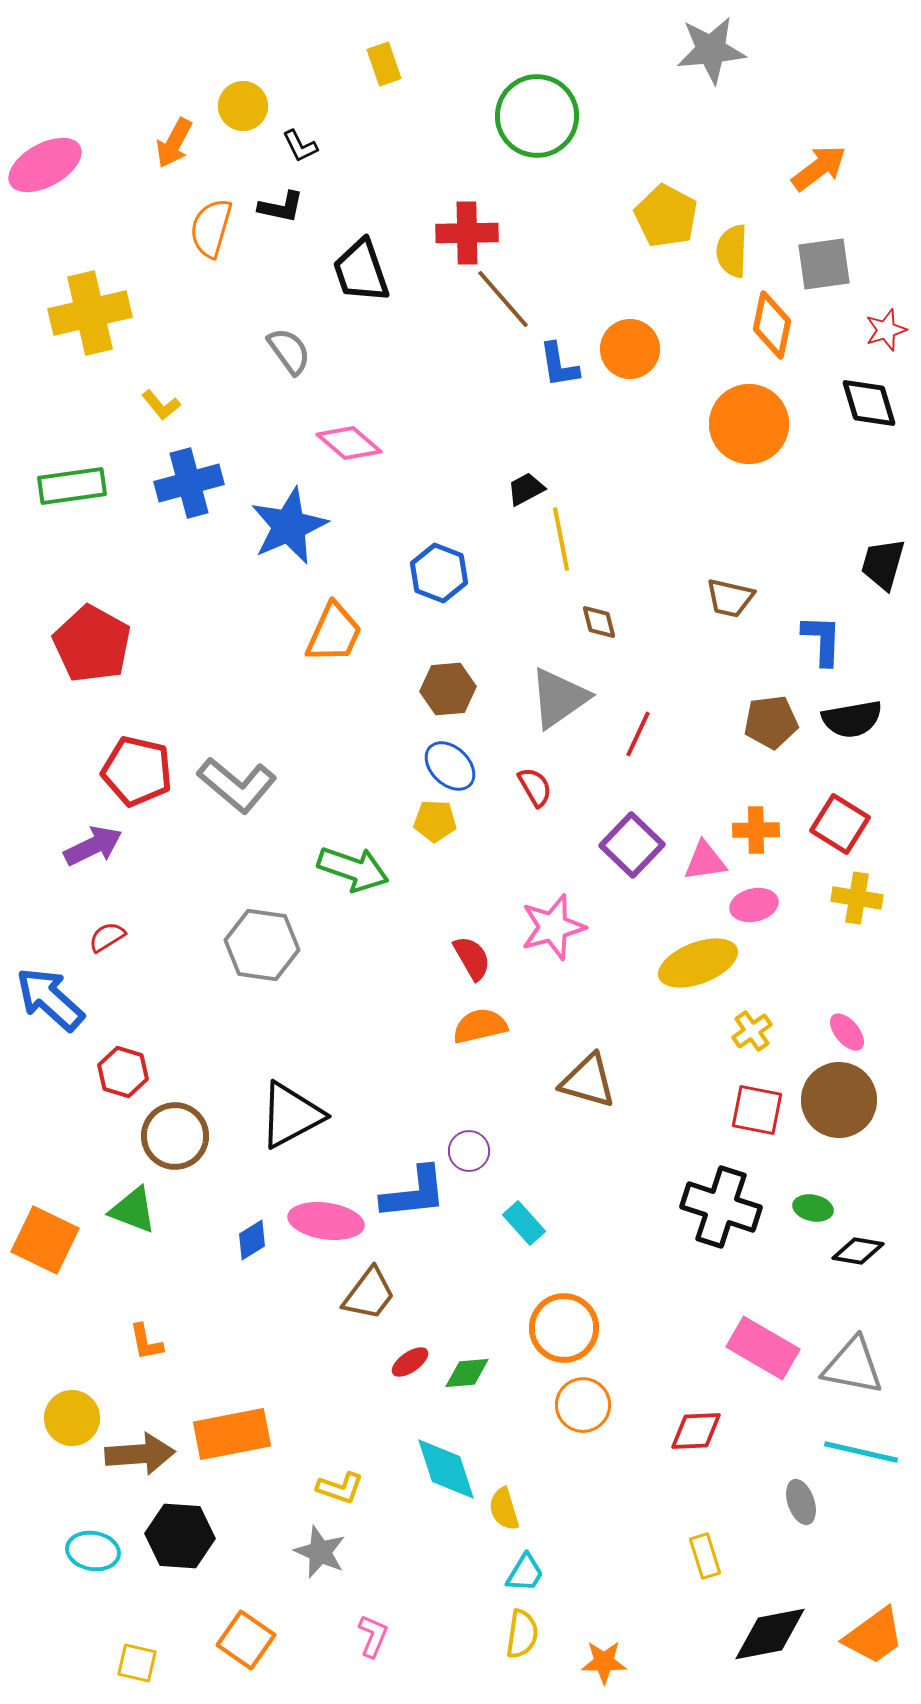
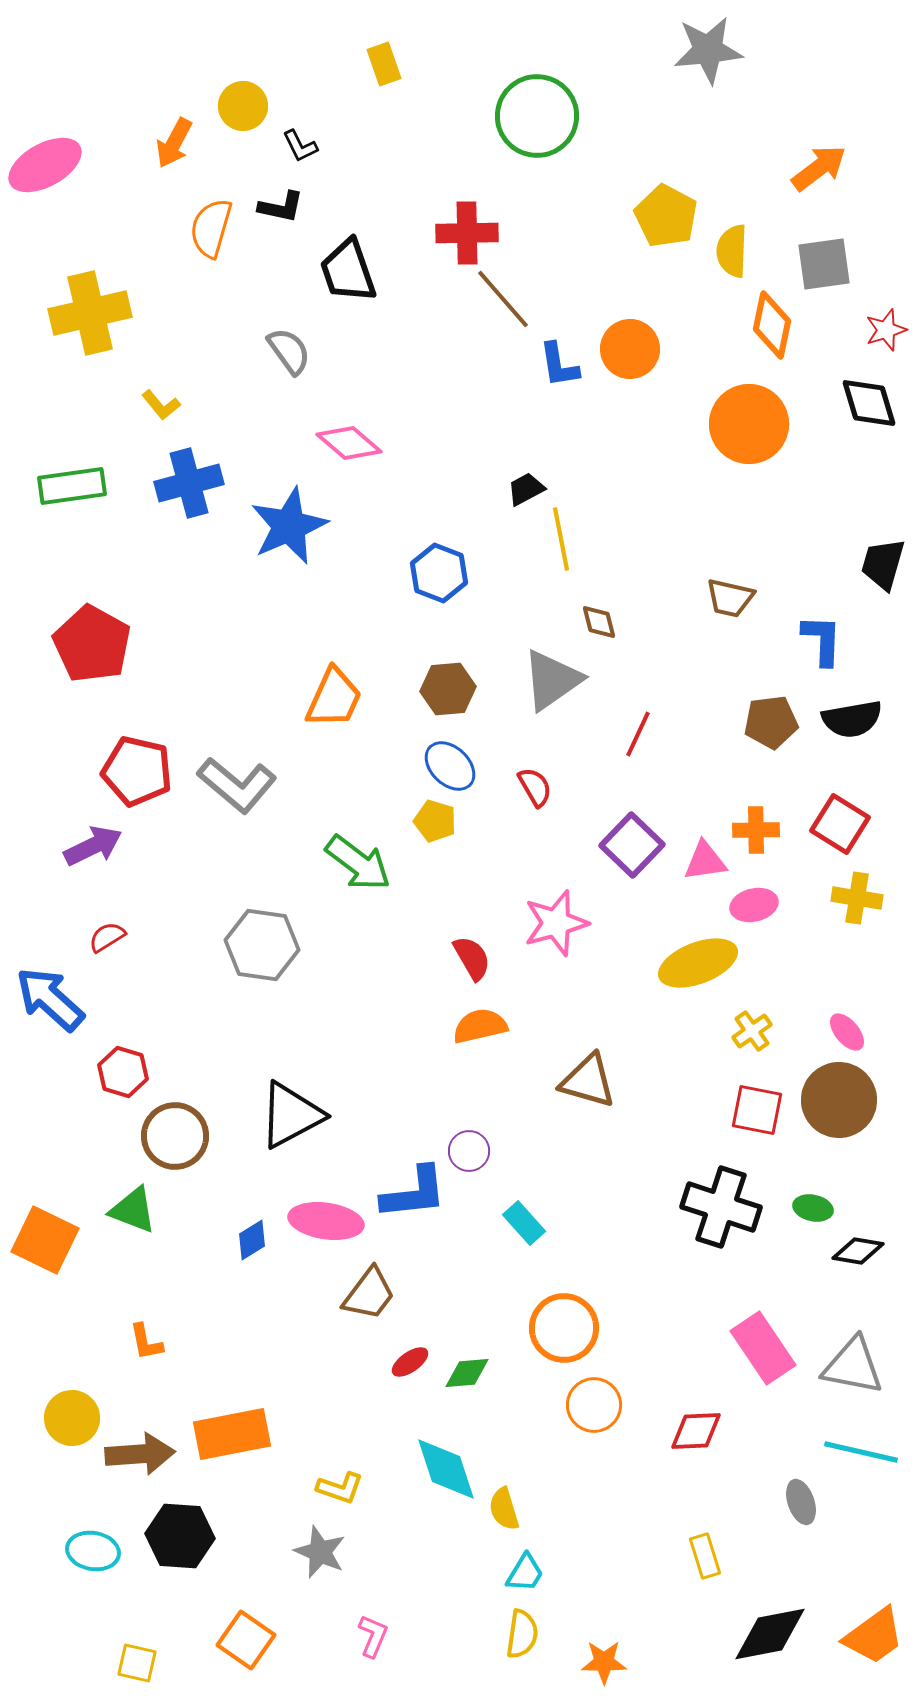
gray star at (711, 50): moved 3 px left
black trapezoid at (361, 271): moved 13 px left
orange trapezoid at (334, 633): moved 65 px down
gray triangle at (559, 698): moved 7 px left, 18 px up
yellow pentagon at (435, 821): rotated 15 degrees clockwise
green arrow at (353, 869): moved 5 px right, 6 px up; rotated 18 degrees clockwise
pink star at (553, 927): moved 3 px right, 4 px up
pink rectangle at (763, 1348): rotated 26 degrees clockwise
orange circle at (583, 1405): moved 11 px right
